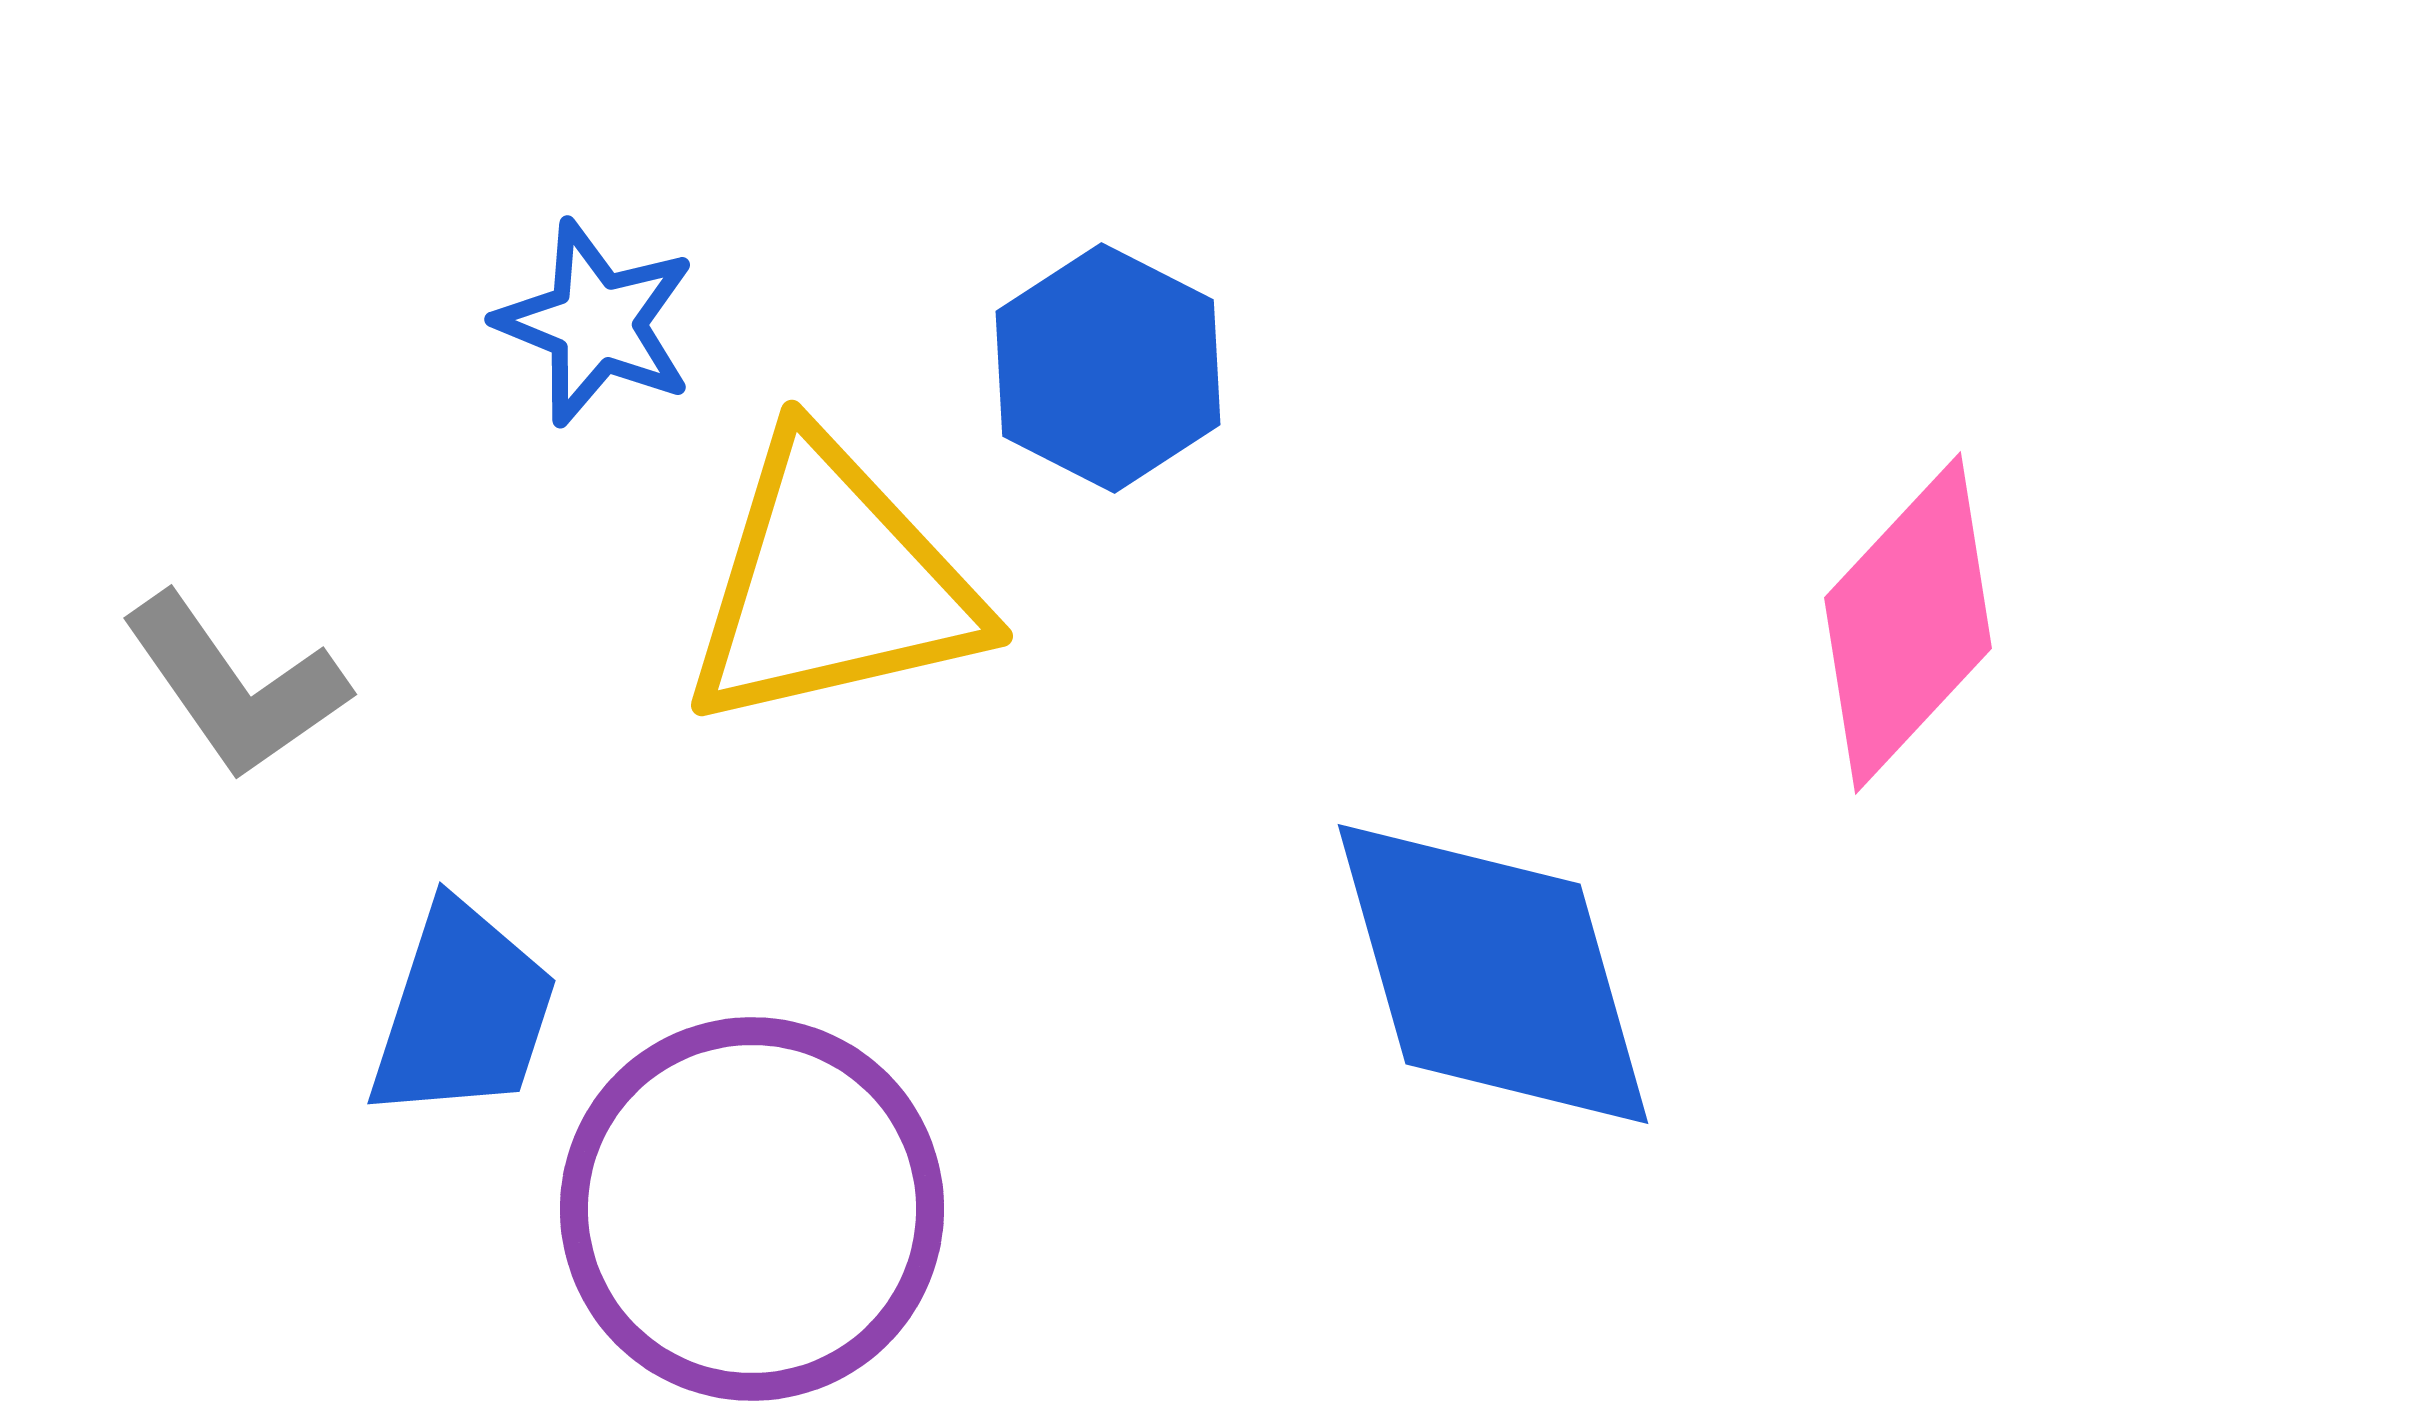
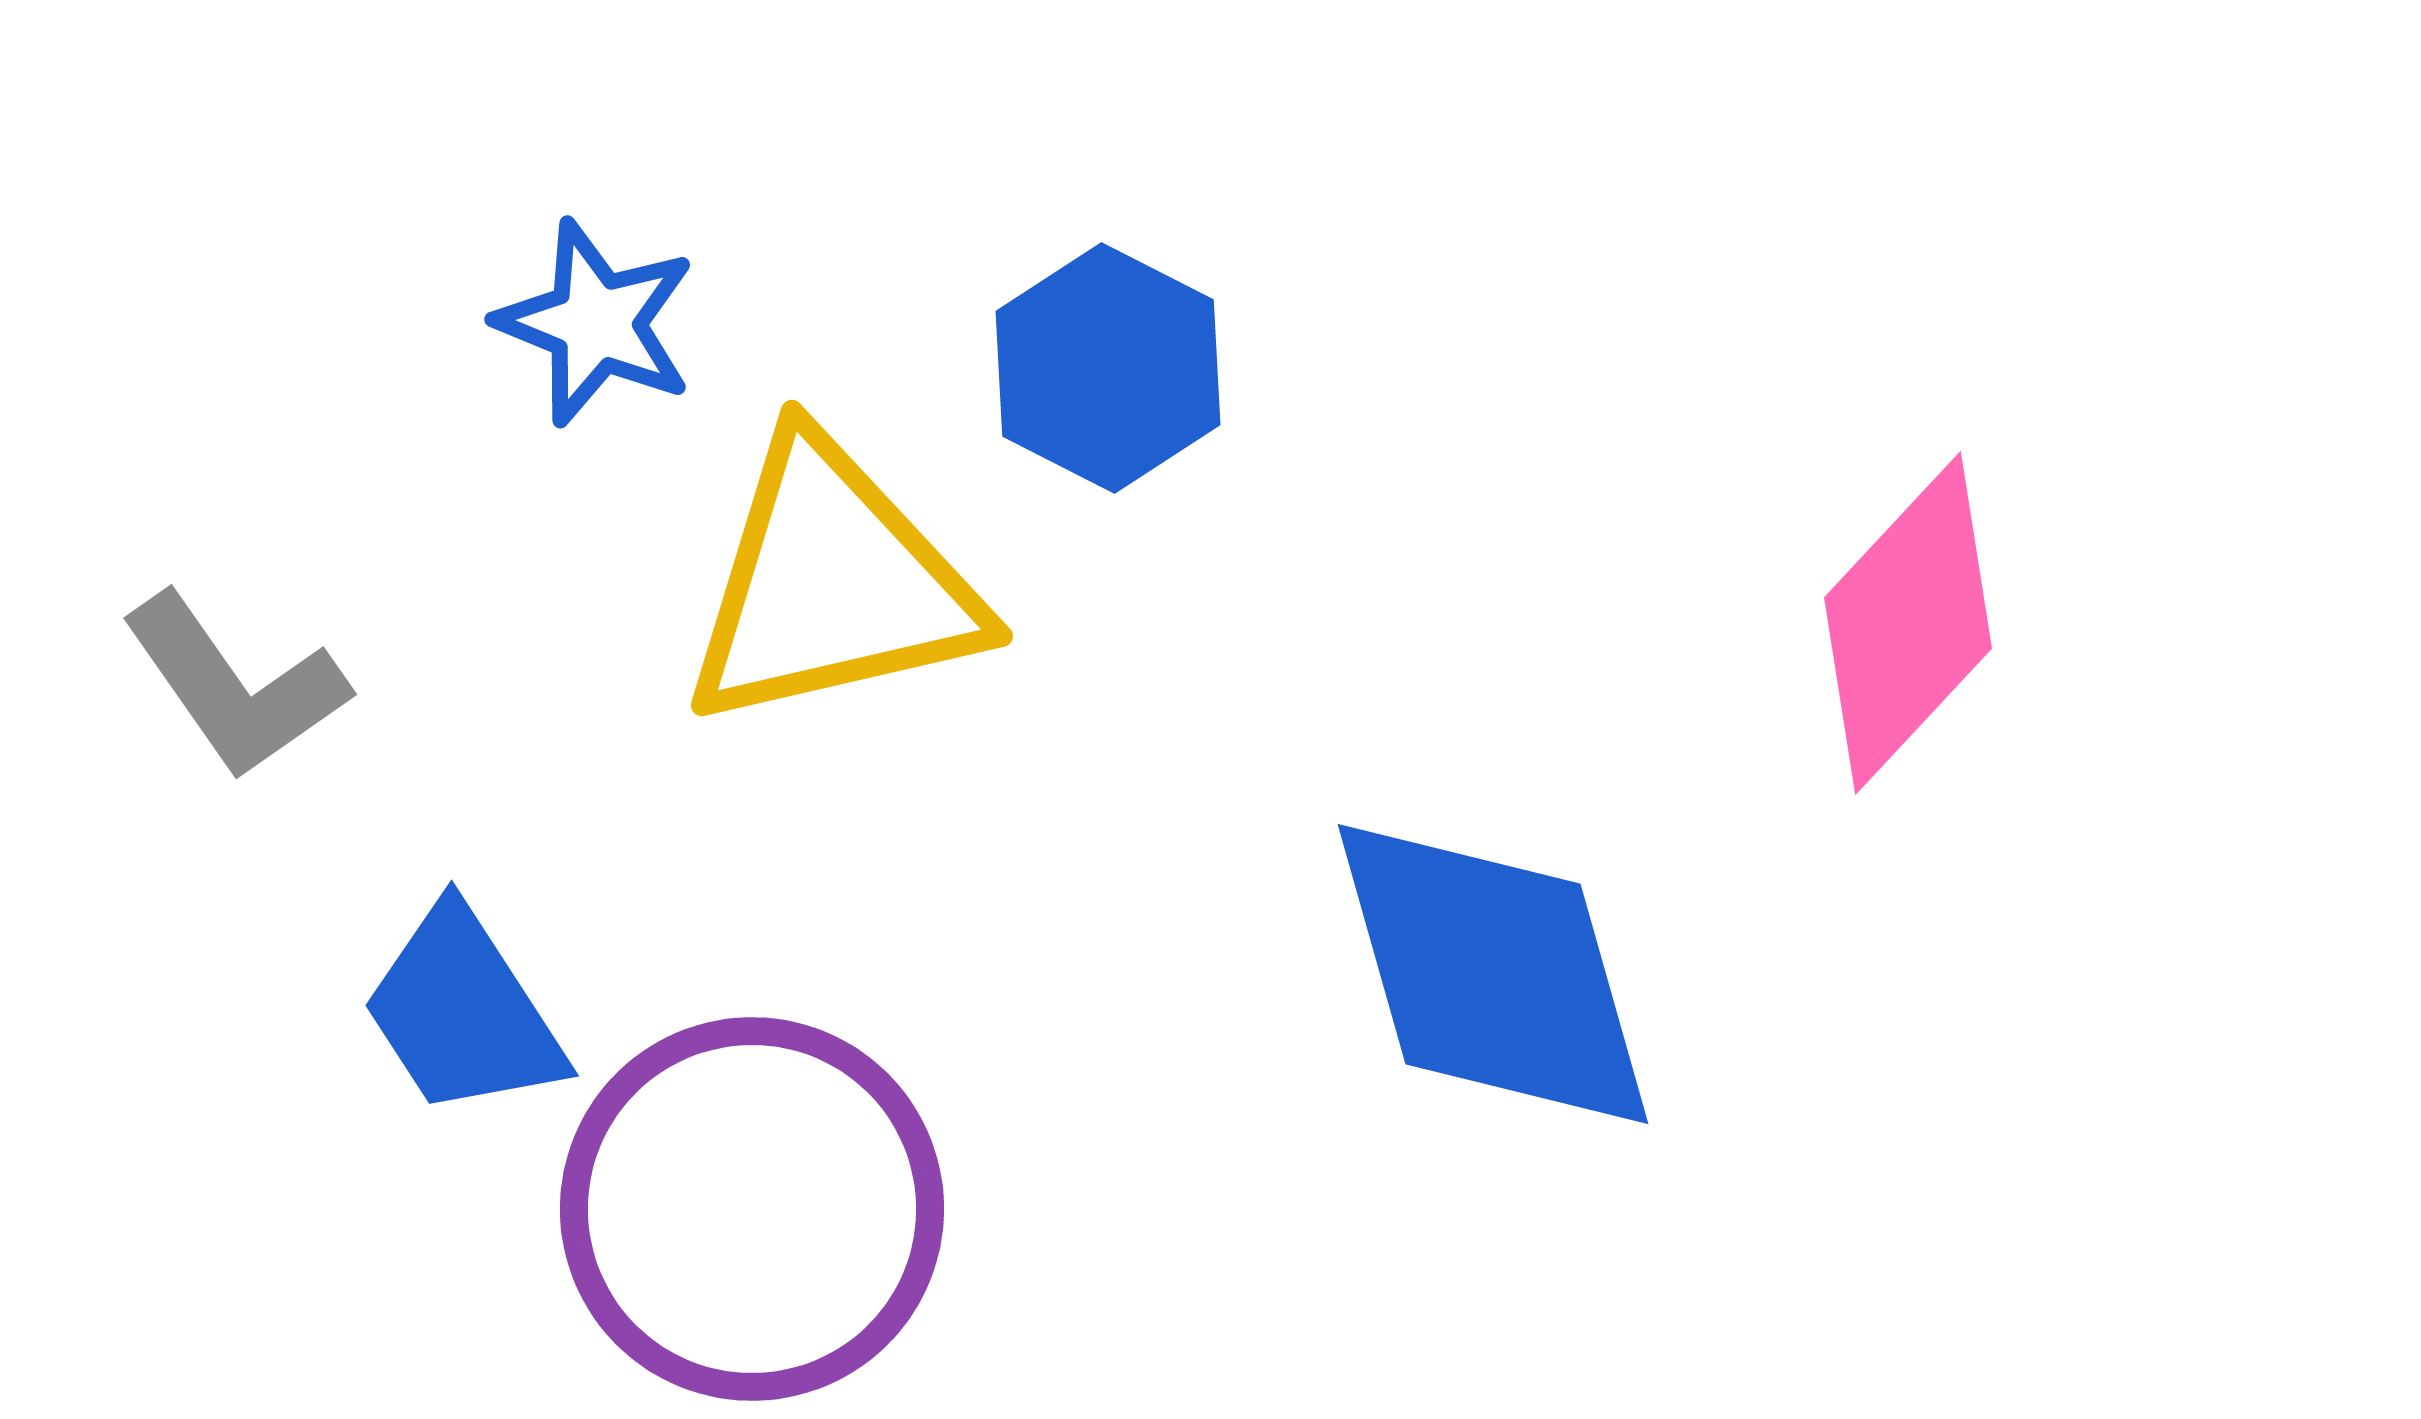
blue trapezoid: rotated 129 degrees clockwise
